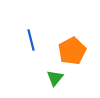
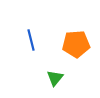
orange pentagon: moved 4 px right, 7 px up; rotated 24 degrees clockwise
